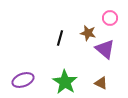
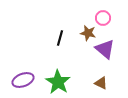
pink circle: moved 7 px left
green star: moved 7 px left
